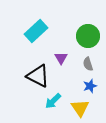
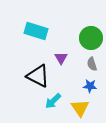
cyan rectangle: rotated 60 degrees clockwise
green circle: moved 3 px right, 2 px down
gray semicircle: moved 4 px right
blue star: rotated 24 degrees clockwise
